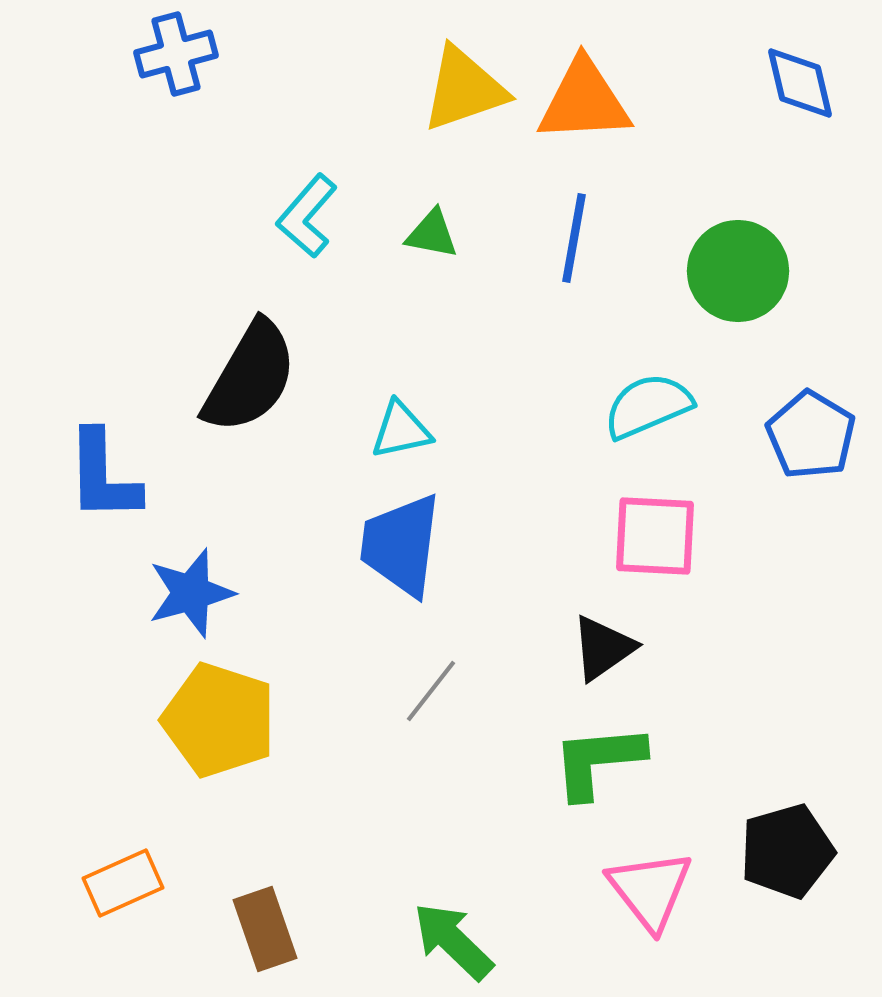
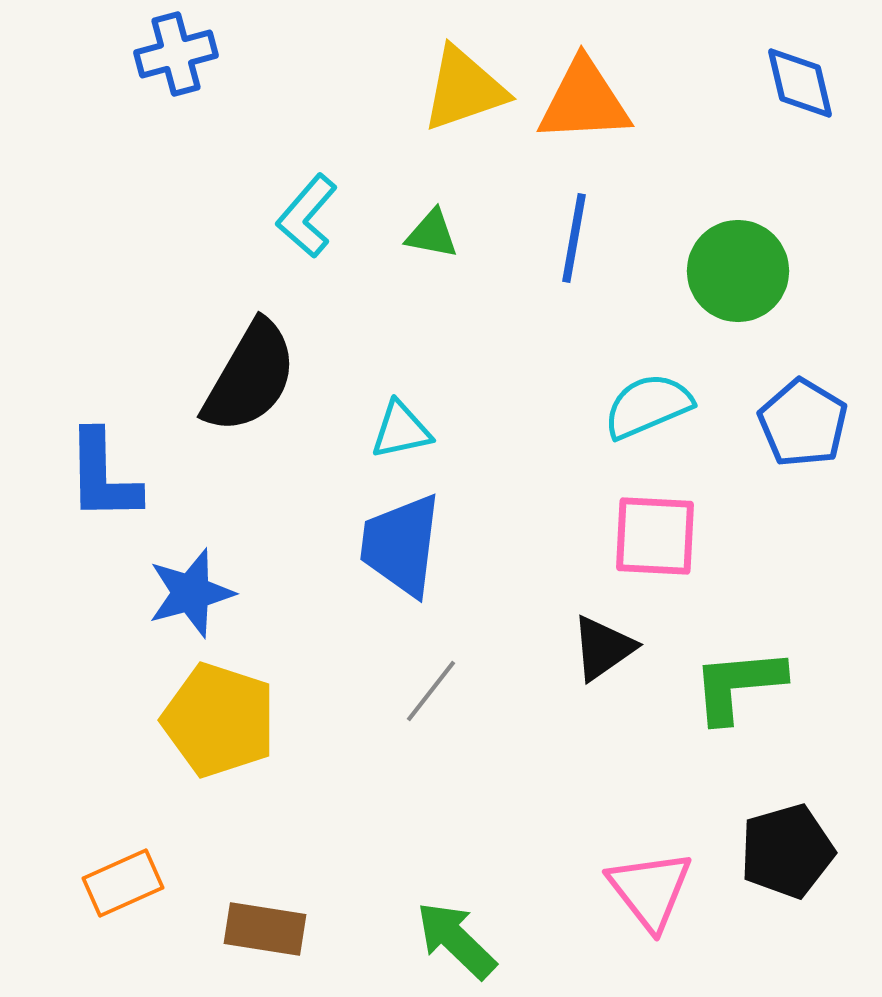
blue pentagon: moved 8 px left, 12 px up
green L-shape: moved 140 px right, 76 px up
brown rectangle: rotated 62 degrees counterclockwise
green arrow: moved 3 px right, 1 px up
